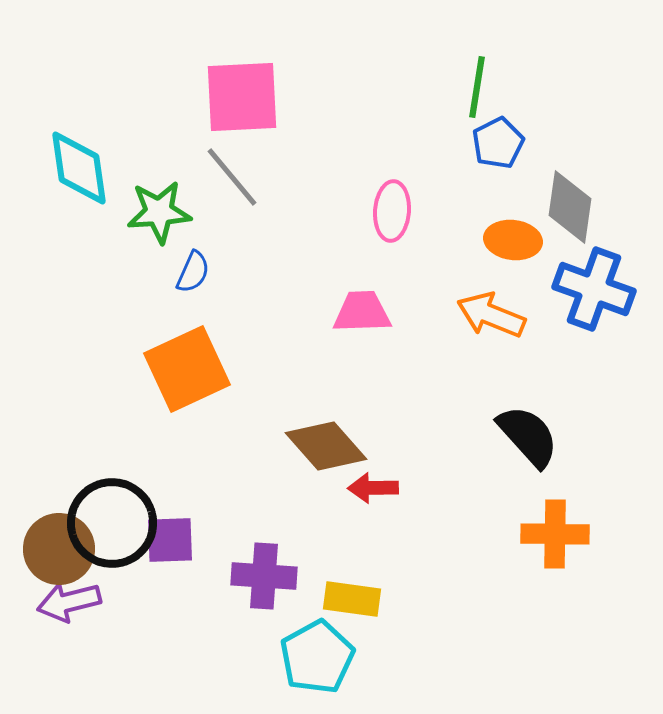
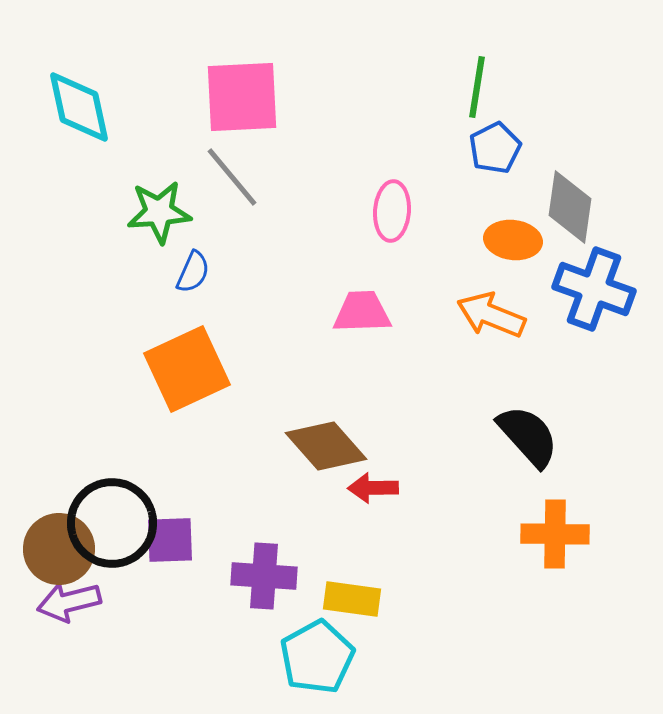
blue pentagon: moved 3 px left, 5 px down
cyan diamond: moved 61 px up; rotated 4 degrees counterclockwise
